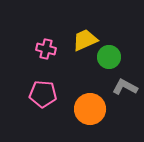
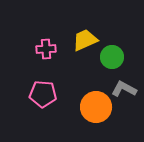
pink cross: rotated 18 degrees counterclockwise
green circle: moved 3 px right
gray L-shape: moved 1 px left, 2 px down
orange circle: moved 6 px right, 2 px up
